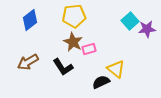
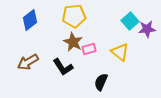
yellow triangle: moved 4 px right, 17 px up
black semicircle: rotated 42 degrees counterclockwise
